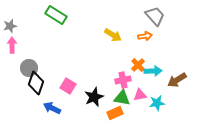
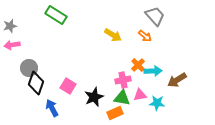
orange arrow: rotated 48 degrees clockwise
pink arrow: rotated 98 degrees counterclockwise
cyan star: rotated 14 degrees clockwise
blue arrow: rotated 36 degrees clockwise
